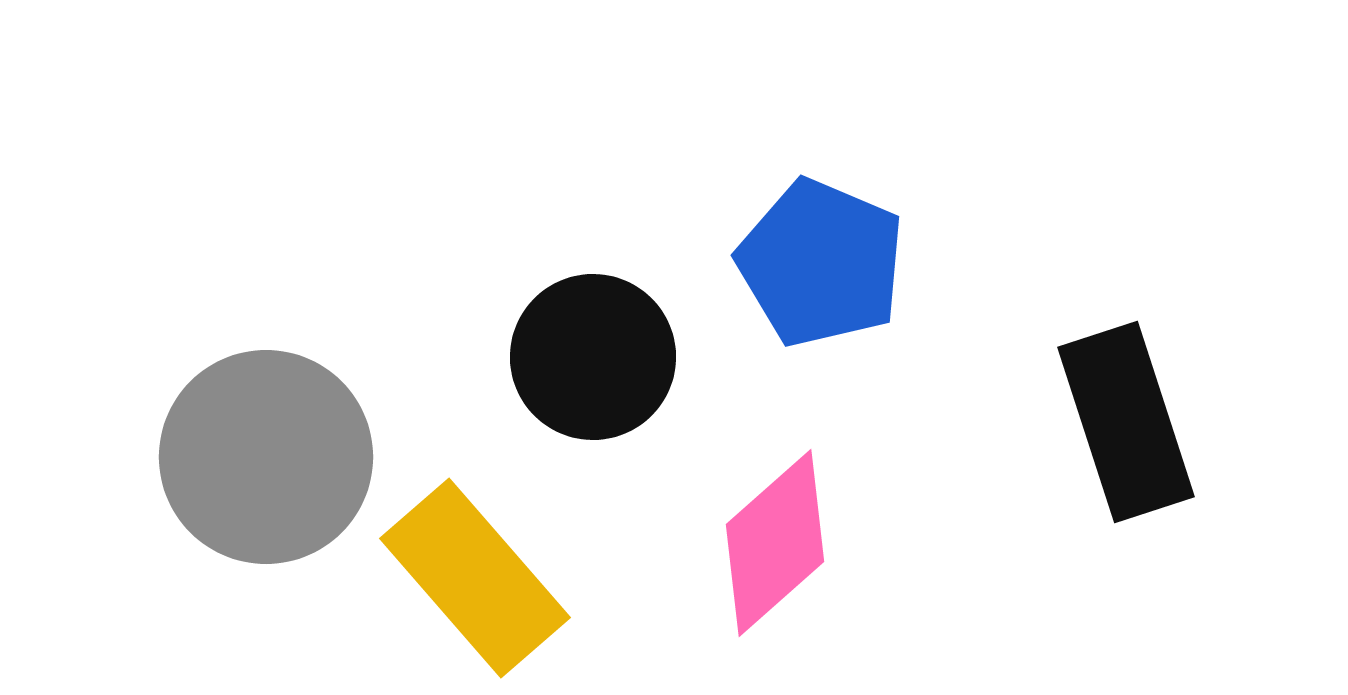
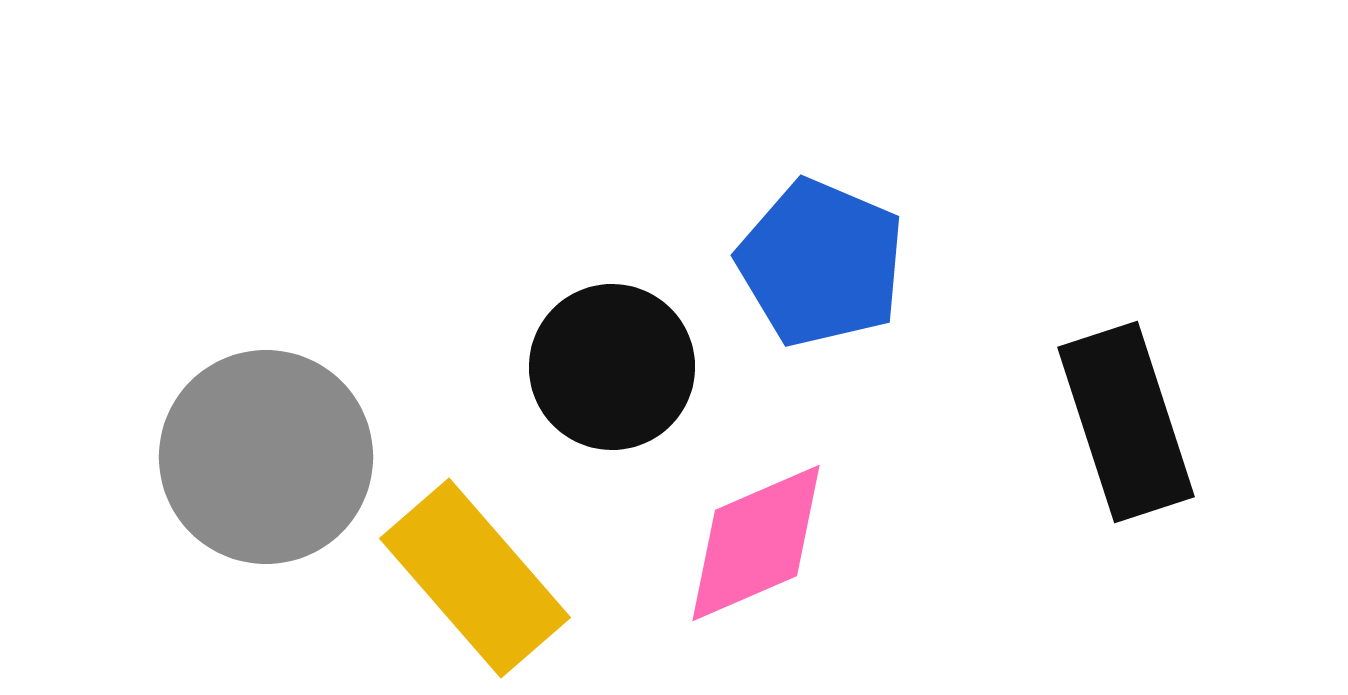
black circle: moved 19 px right, 10 px down
pink diamond: moved 19 px left; rotated 18 degrees clockwise
